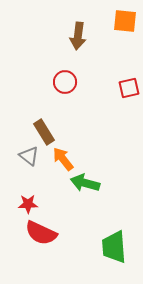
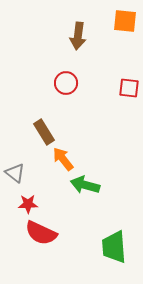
red circle: moved 1 px right, 1 px down
red square: rotated 20 degrees clockwise
gray triangle: moved 14 px left, 17 px down
green arrow: moved 2 px down
